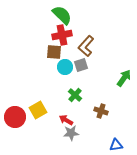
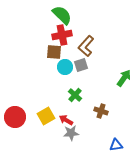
yellow square: moved 8 px right, 6 px down
